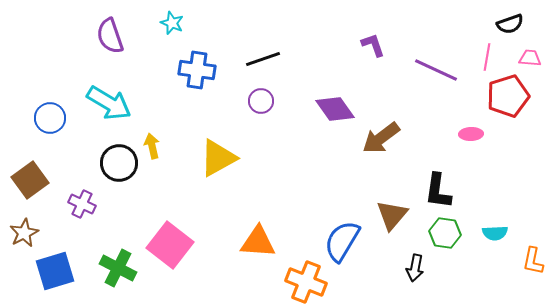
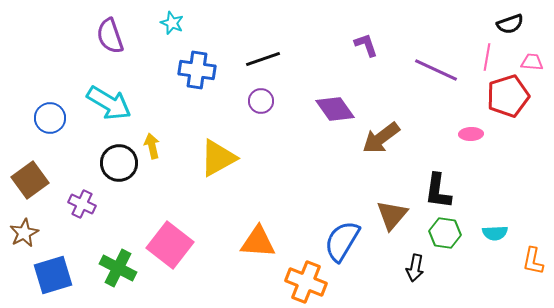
purple L-shape: moved 7 px left
pink trapezoid: moved 2 px right, 4 px down
blue square: moved 2 px left, 4 px down
